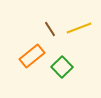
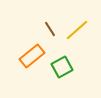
yellow line: moved 2 px left, 2 px down; rotated 20 degrees counterclockwise
green square: rotated 15 degrees clockwise
